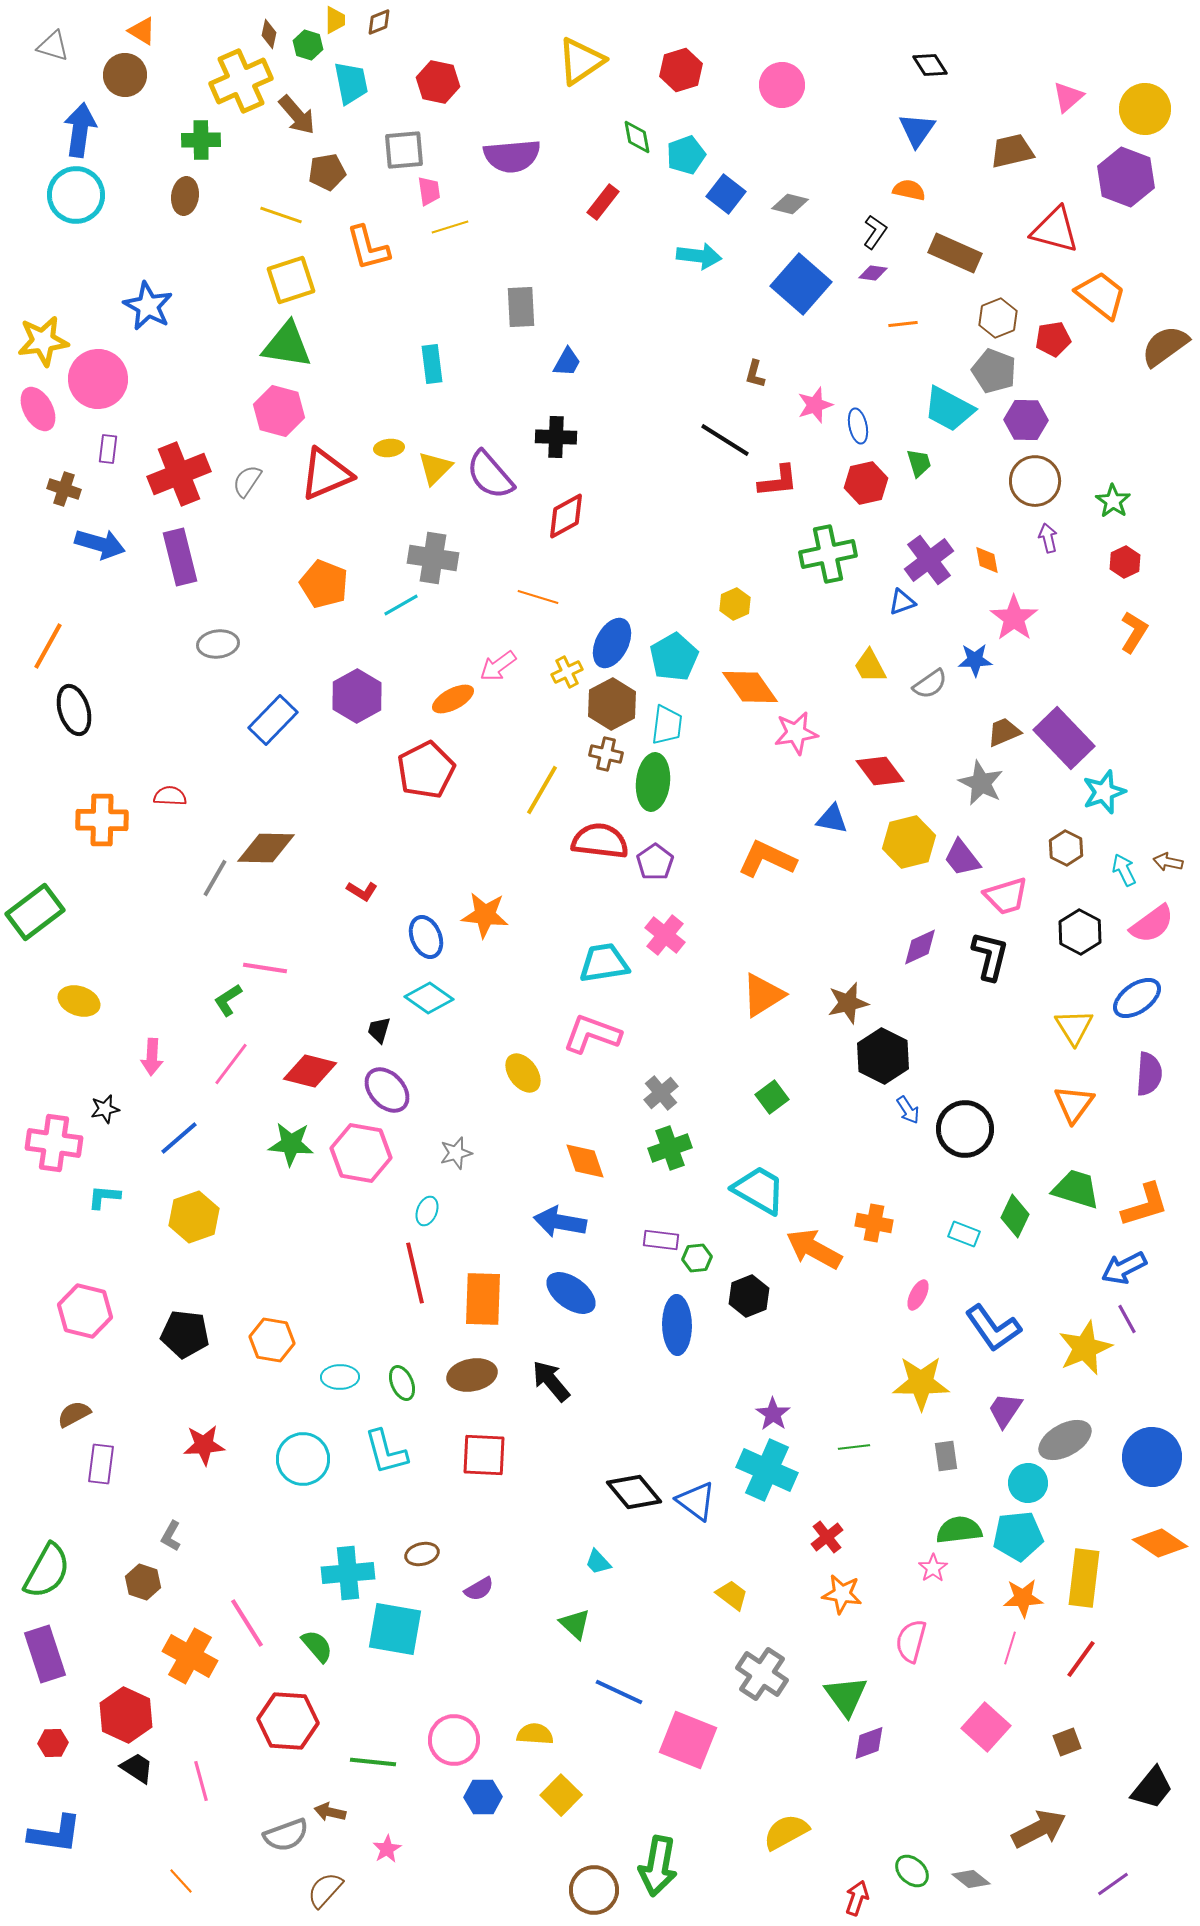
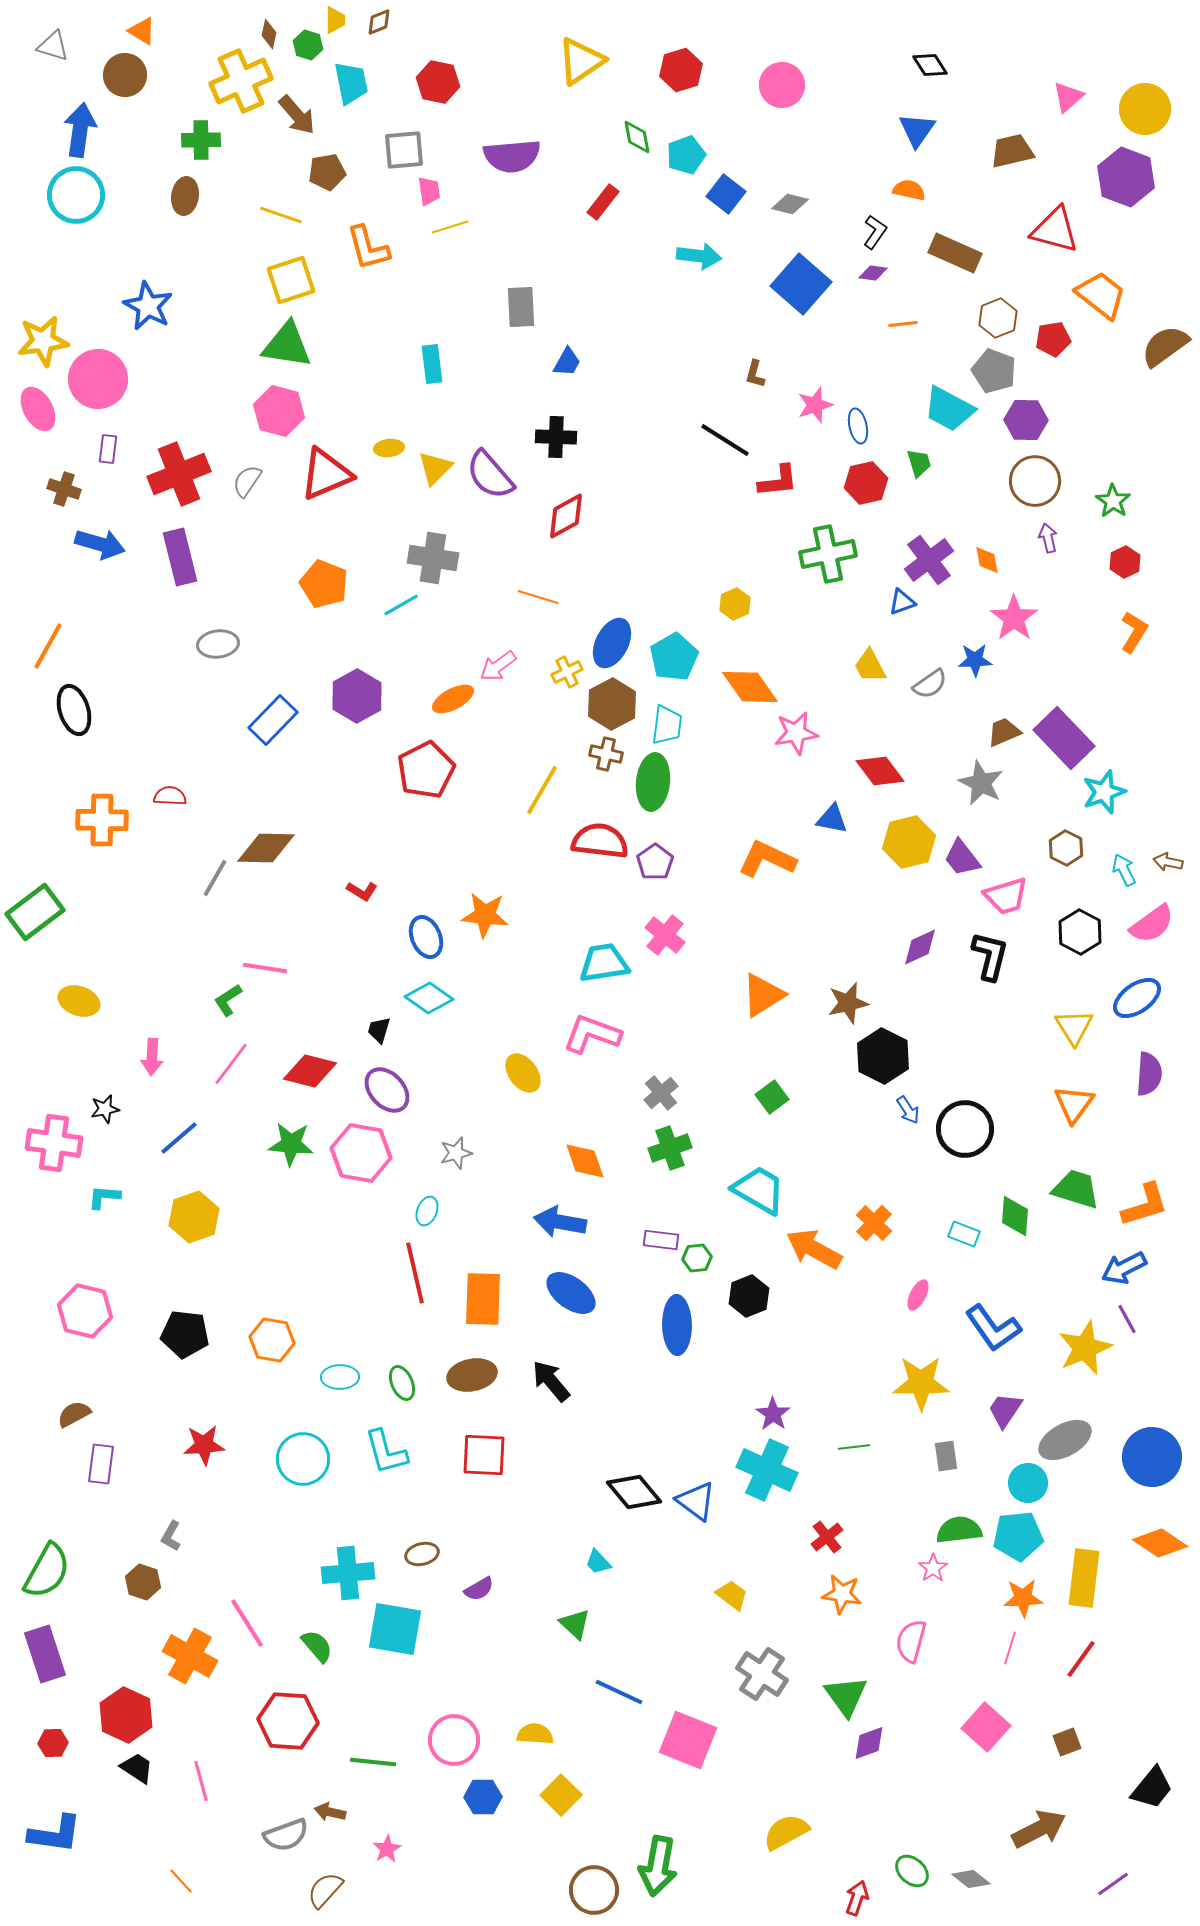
green diamond at (1015, 1216): rotated 21 degrees counterclockwise
orange cross at (874, 1223): rotated 33 degrees clockwise
